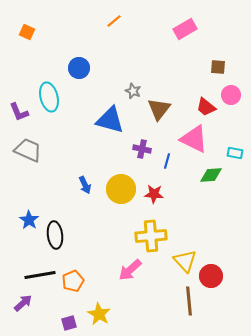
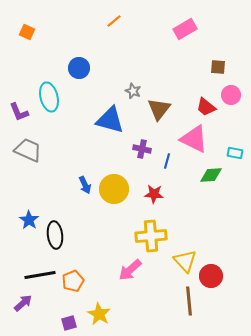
yellow circle: moved 7 px left
